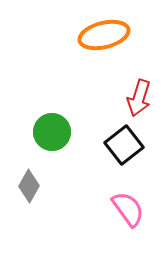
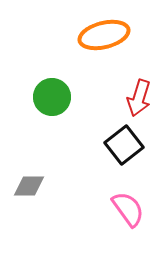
green circle: moved 35 px up
gray diamond: rotated 60 degrees clockwise
